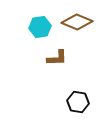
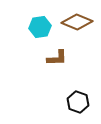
black hexagon: rotated 10 degrees clockwise
